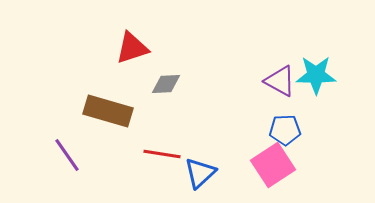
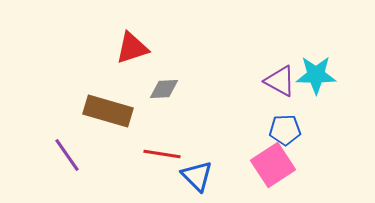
gray diamond: moved 2 px left, 5 px down
blue triangle: moved 3 px left, 3 px down; rotated 32 degrees counterclockwise
